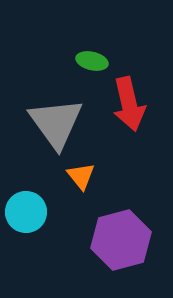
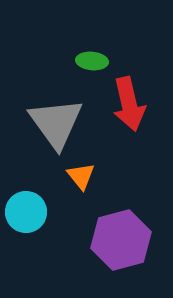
green ellipse: rotated 8 degrees counterclockwise
